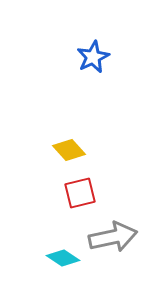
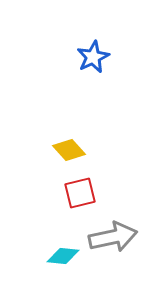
cyan diamond: moved 2 px up; rotated 28 degrees counterclockwise
